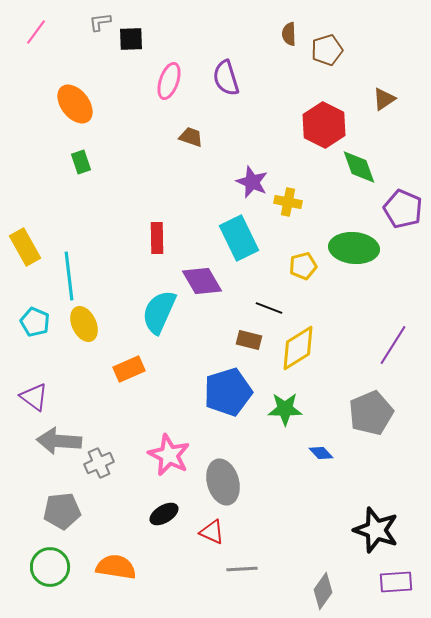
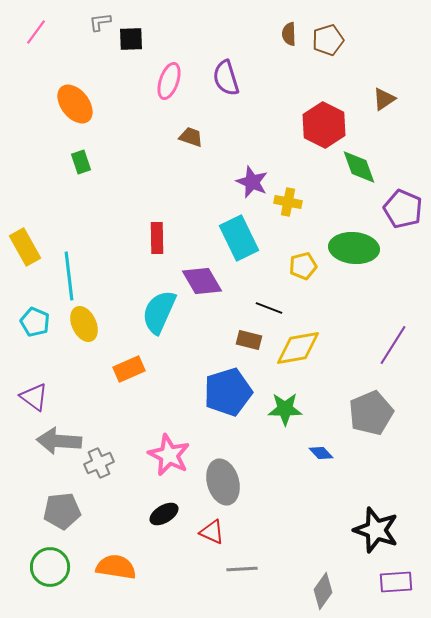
brown pentagon at (327, 50): moved 1 px right, 10 px up
yellow diamond at (298, 348): rotated 21 degrees clockwise
